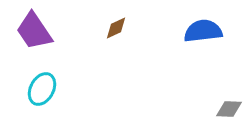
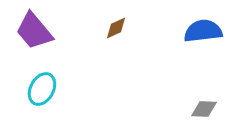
purple trapezoid: rotated 6 degrees counterclockwise
gray diamond: moved 25 px left
